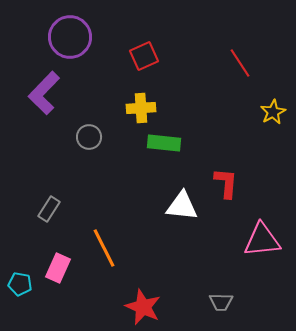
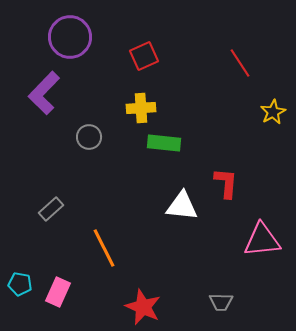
gray rectangle: moved 2 px right; rotated 15 degrees clockwise
pink rectangle: moved 24 px down
